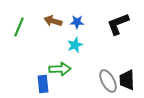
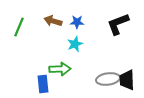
cyan star: moved 1 px up
gray ellipse: moved 2 px up; rotated 70 degrees counterclockwise
